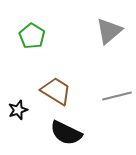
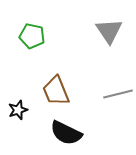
gray triangle: rotated 24 degrees counterclockwise
green pentagon: rotated 20 degrees counterclockwise
brown trapezoid: rotated 144 degrees counterclockwise
gray line: moved 1 px right, 2 px up
